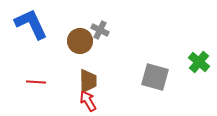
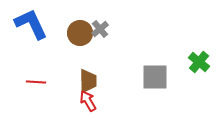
gray cross: moved 1 px up; rotated 24 degrees clockwise
brown circle: moved 8 px up
gray square: rotated 16 degrees counterclockwise
